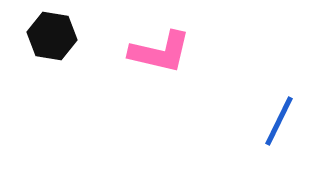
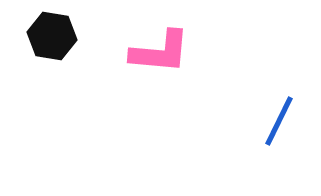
pink L-shape: rotated 8 degrees counterclockwise
